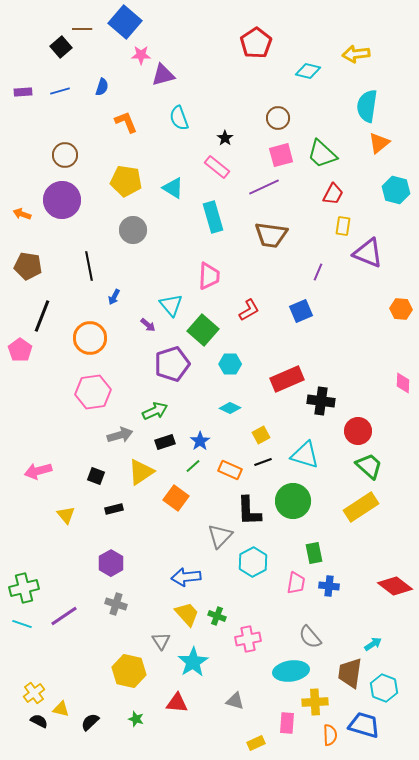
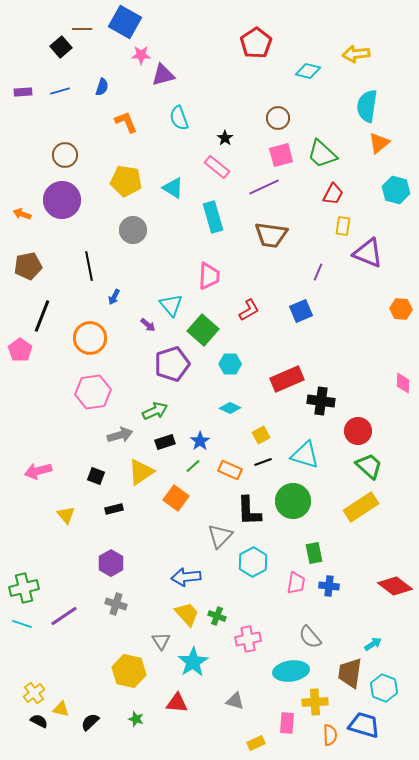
blue square at (125, 22): rotated 12 degrees counterclockwise
brown pentagon at (28, 266): rotated 20 degrees counterclockwise
